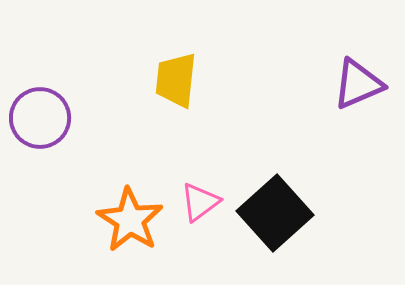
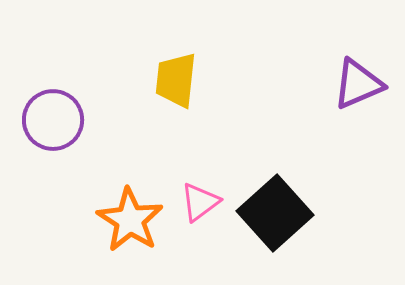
purple circle: moved 13 px right, 2 px down
